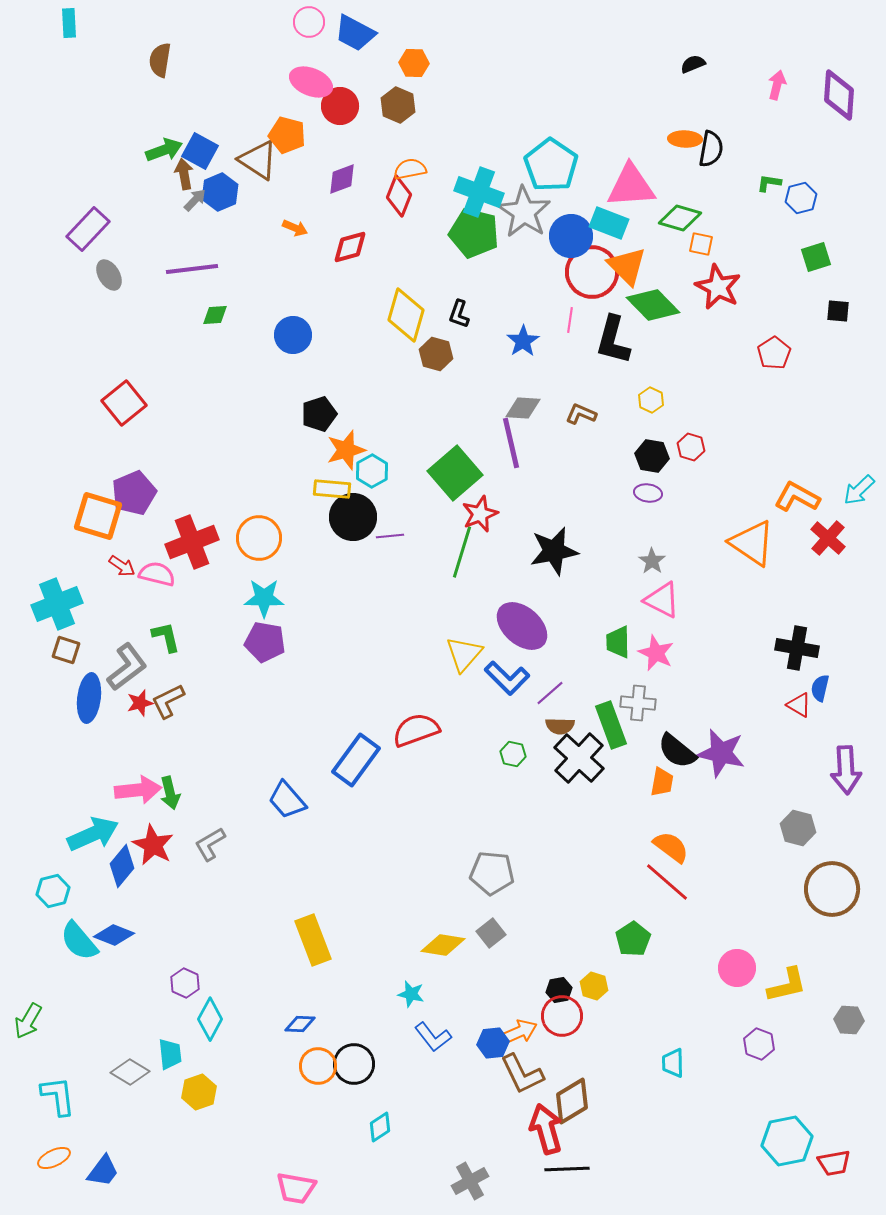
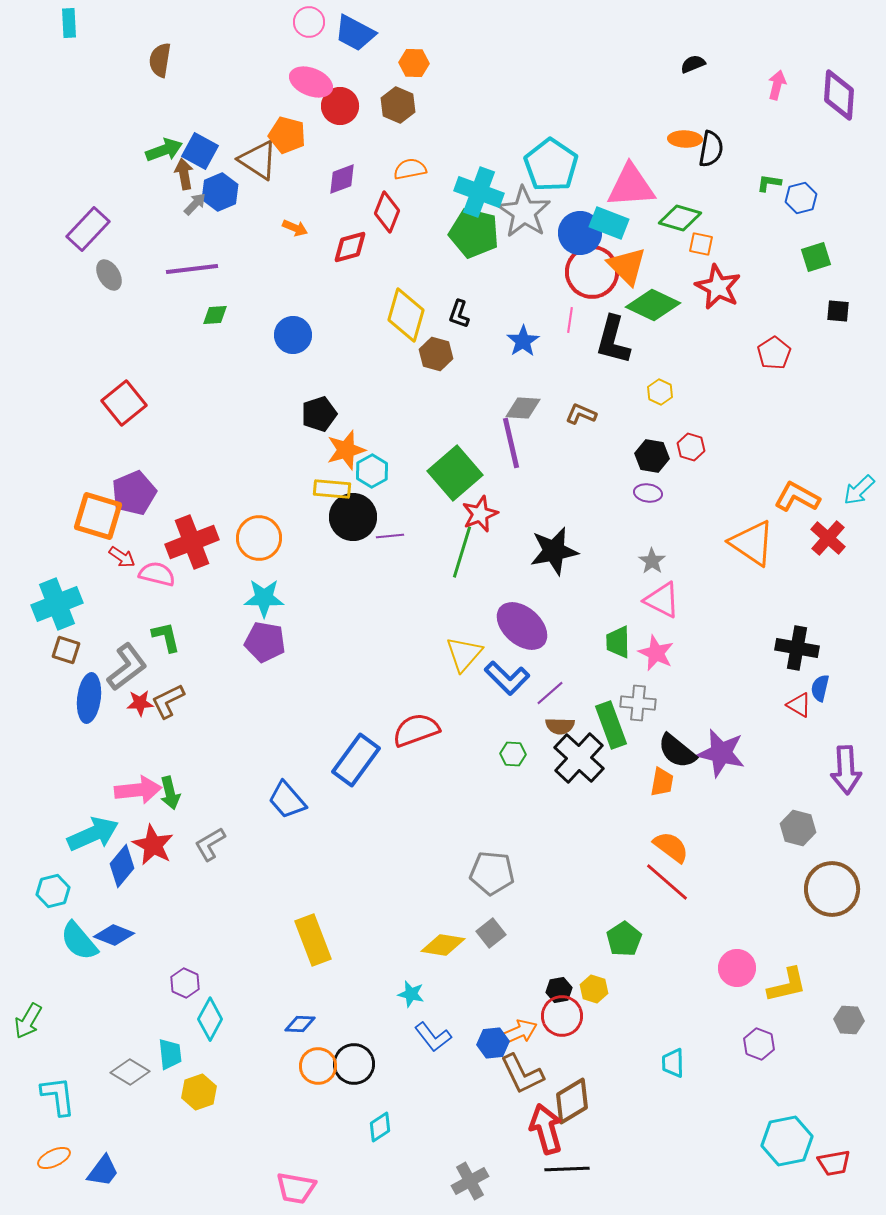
red diamond at (399, 196): moved 12 px left, 16 px down
gray arrow at (195, 200): moved 4 px down
blue circle at (571, 236): moved 9 px right, 3 px up
green diamond at (653, 305): rotated 20 degrees counterclockwise
yellow hexagon at (651, 400): moved 9 px right, 8 px up
red arrow at (122, 566): moved 9 px up
red star at (140, 703): rotated 12 degrees clockwise
green hexagon at (513, 754): rotated 10 degrees counterclockwise
green pentagon at (633, 939): moved 9 px left
yellow hexagon at (594, 986): moved 3 px down
